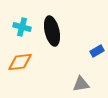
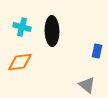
black ellipse: rotated 12 degrees clockwise
blue rectangle: rotated 48 degrees counterclockwise
gray triangle: moved 6 px right, 1 px down; rotated 48 degrees clockwise
